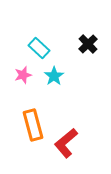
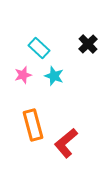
cyan star: rotated 18 degrees counterclockwise
